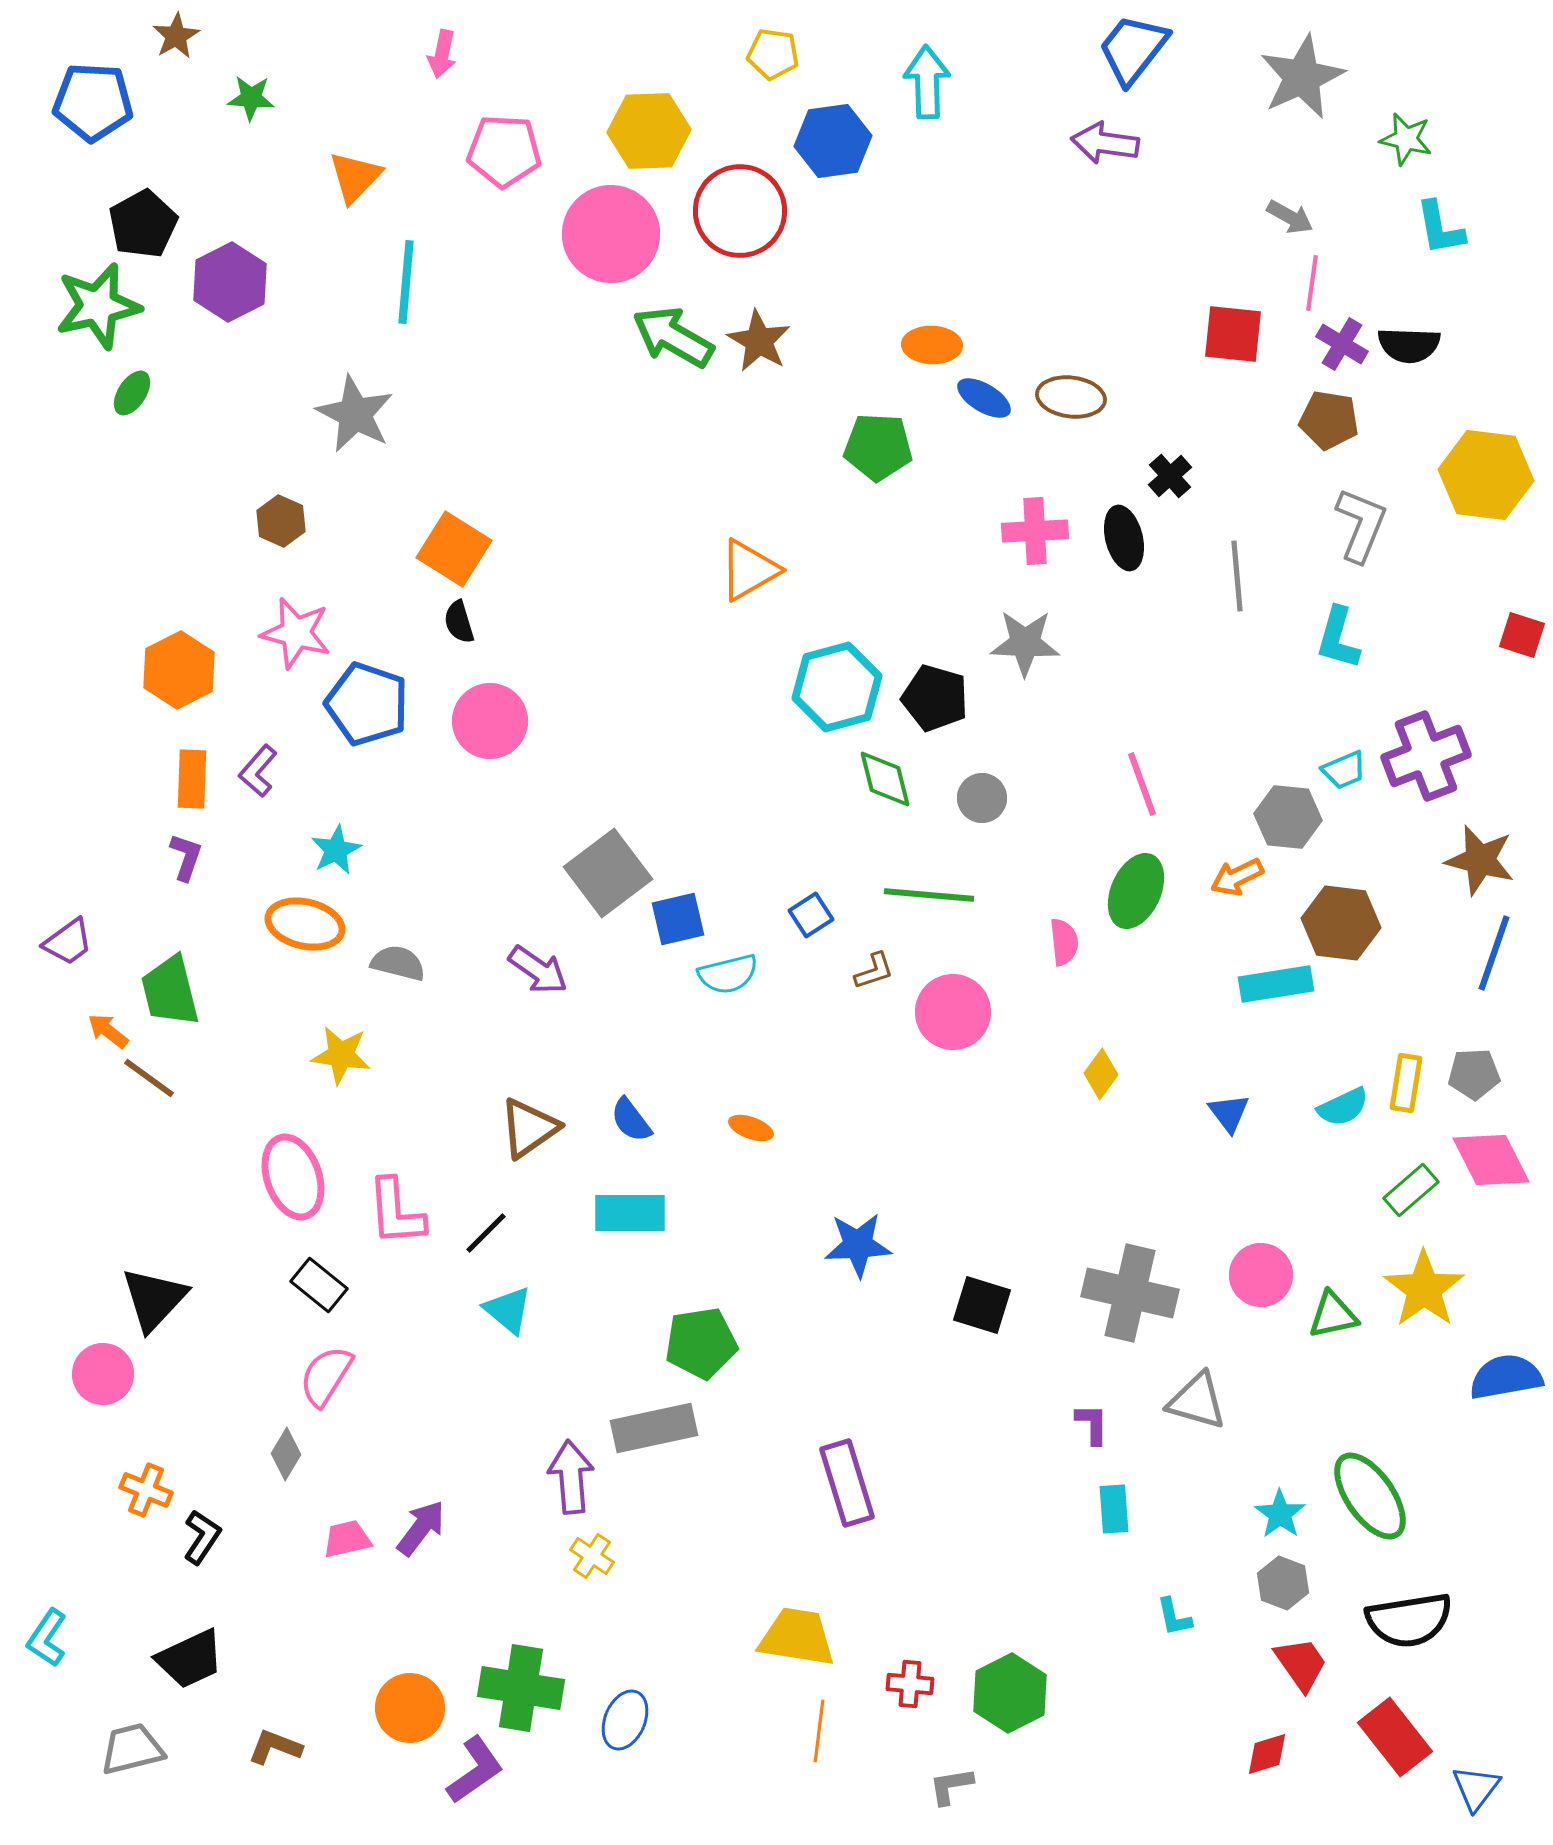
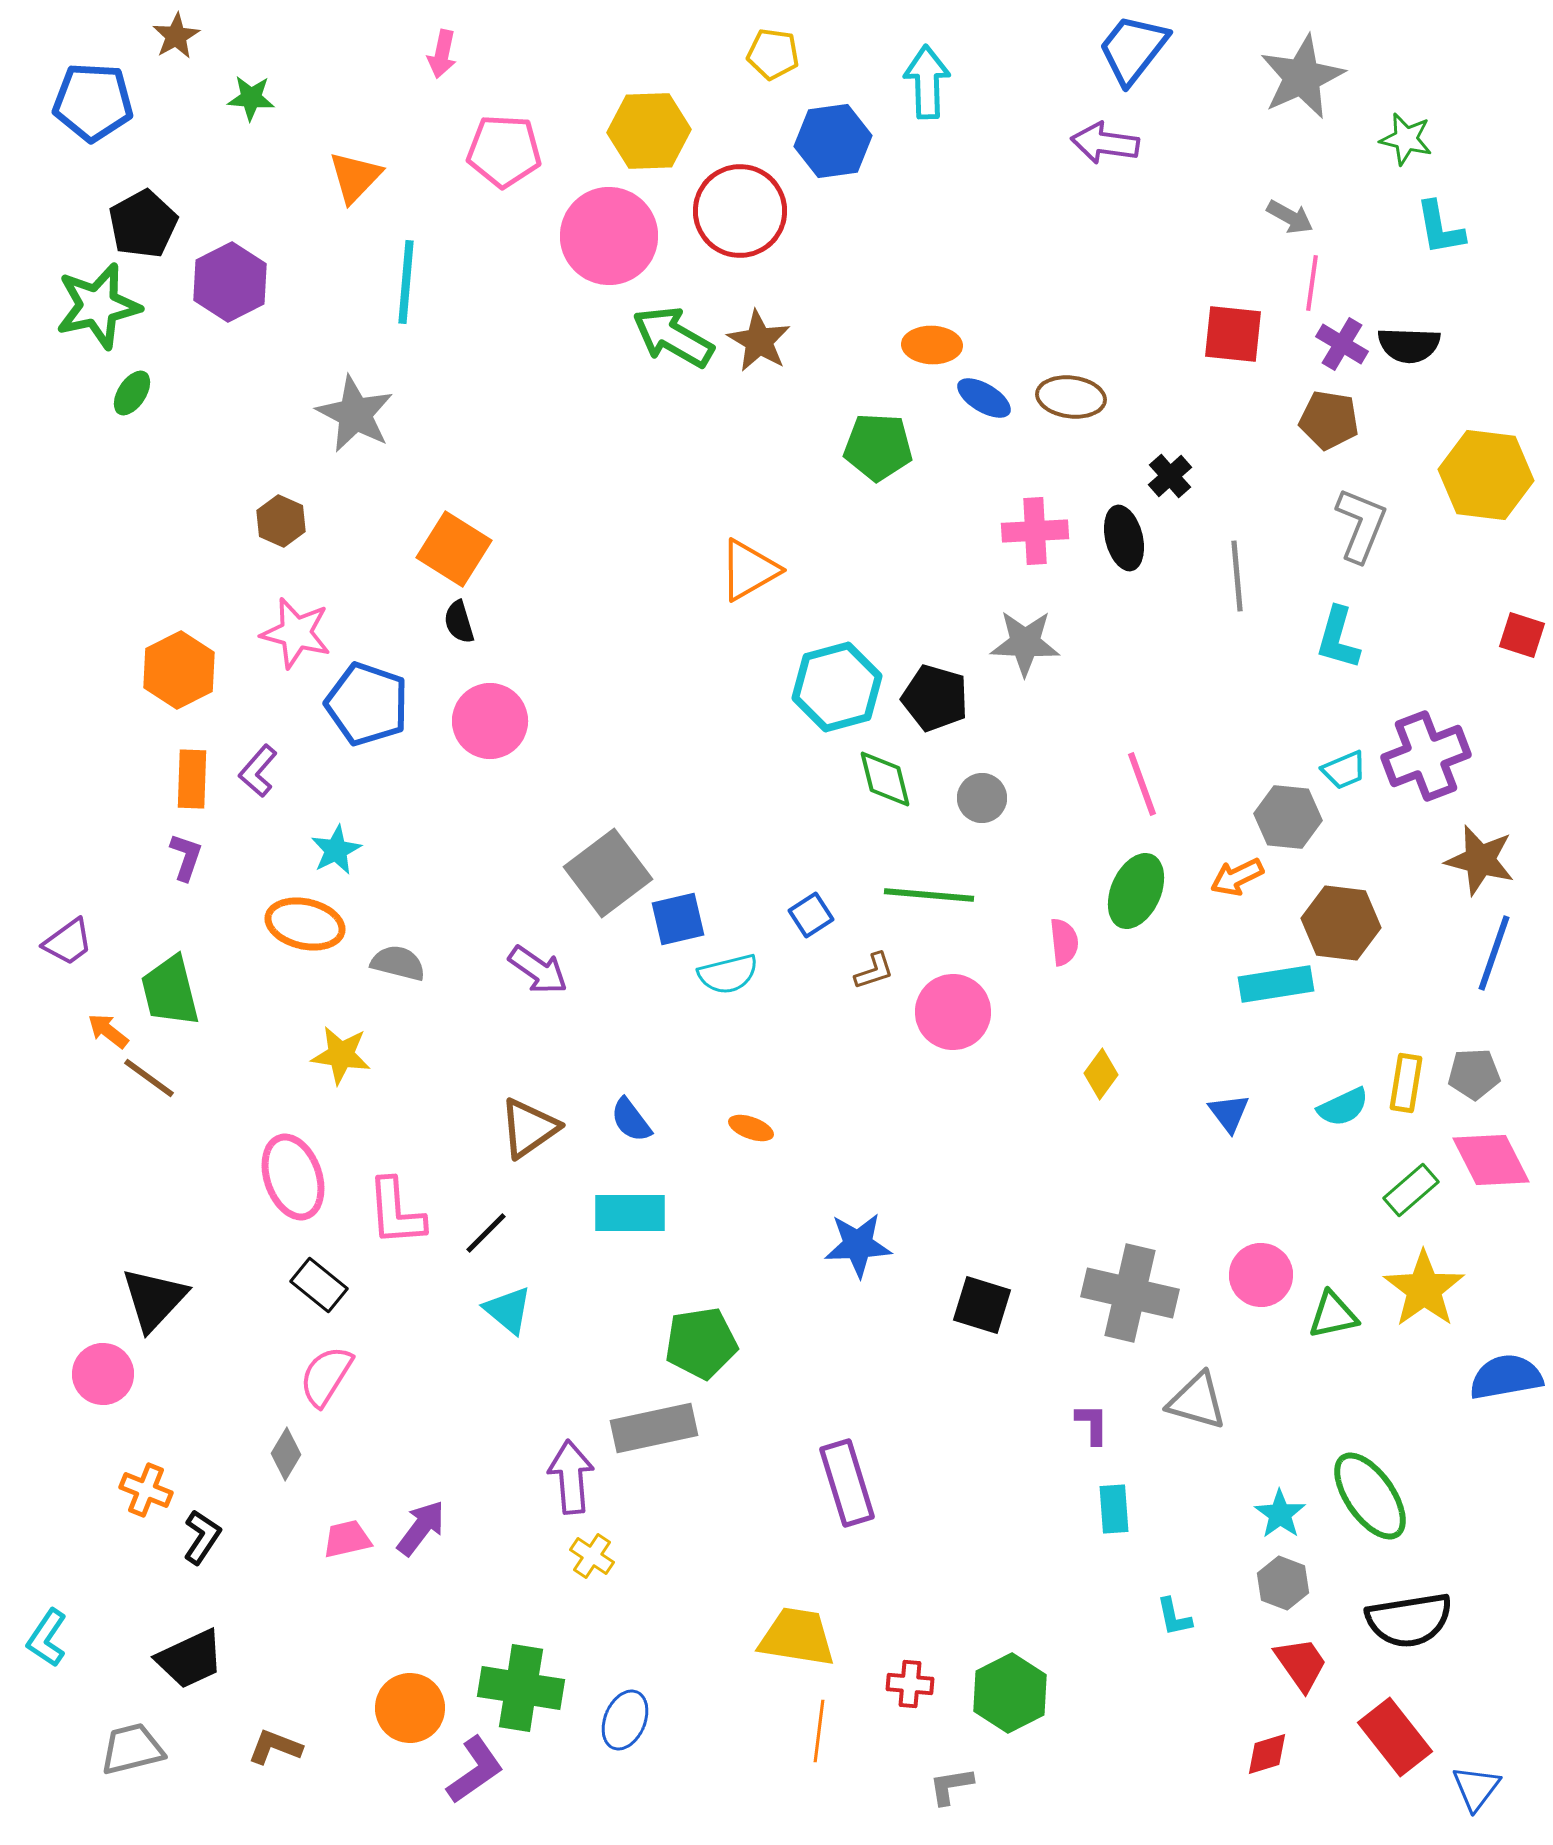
pink circle at (611, 234): moved 2 px left, 2 px down
